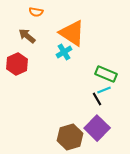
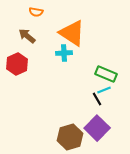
cyan cross: moved 1 px down; rotated 28 degrees clockwise
